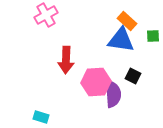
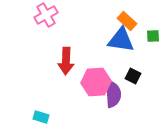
red arrow: moved 1 px down
